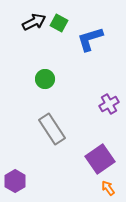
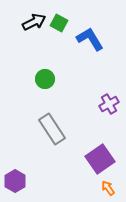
blue L-shape: rotated 76 degrees clockwise
